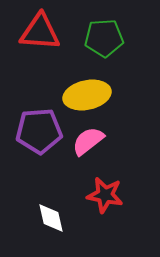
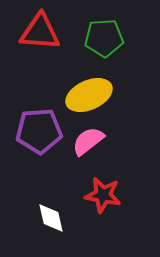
yellow ellipse: moved 2 px right; rotated 12 degrees counterclockwise
red star: moved 2 px left
